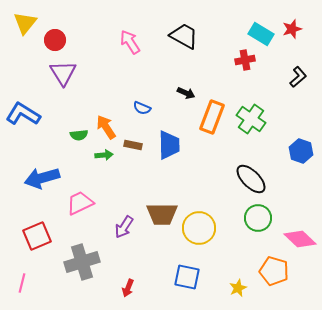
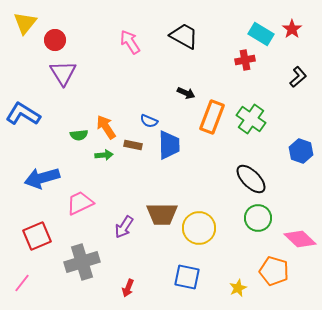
red star: rotated 18 degrees counterclockwise
blue semicircle: moved 7 px right, 13 px down
pink line: rotated 24 degrees clockwise
